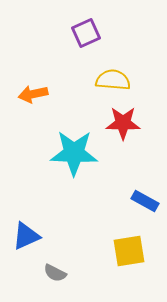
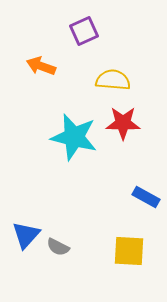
purple square: moved 2 px left, 2 px up
orange arrow: moved 8 px right, 28 px up; rotated 32 degrees clockwise
cyan star: moved 16 px up; rotated 12 degrees clockwise
blue rectangle: moved 1 px right, 4 px up
blue triangle: moved 1 px up; rotated 24 degrees counterclockwise
yellow square: rotated 12 degrees clockwise
gray semicircle: moved 3 px right, 26 px up
